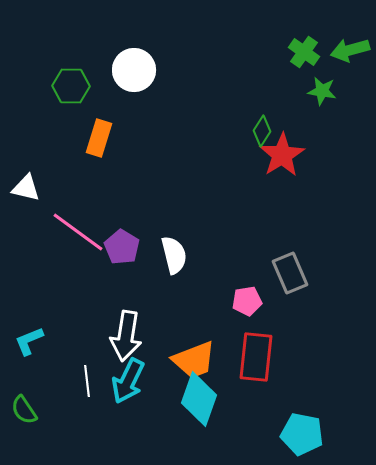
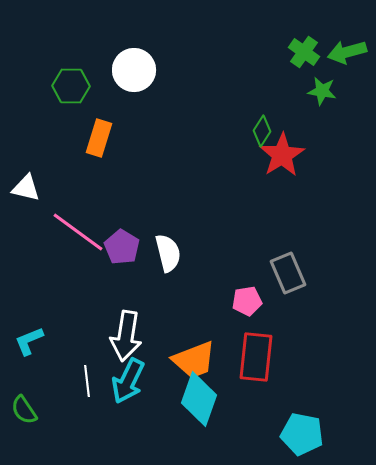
green arrow: moved 3 px left, 2 px down
white semicircle: moved 6 px left, 2 px up
gray rectangle: moved 2 px left
